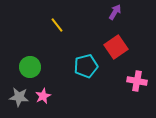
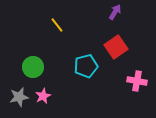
green circle: moved 3 px right
gray star: rotated 18 degrees counterclockwise
